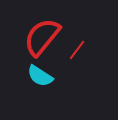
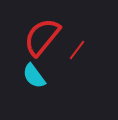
cyan semicircle: moved 6 px left; rotated 20 degrees clockwise
